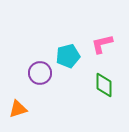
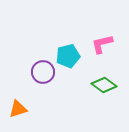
purple circle: moved 3 px right, 1 px up
green diamond: rotated 55 degrees counterclockwise
